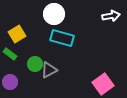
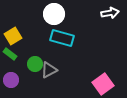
white arrow: moved 1 px left, 3 px up
yellow square: moved 4 px left, 2 px down
purple circle: moved 1 px right, 2 px up
